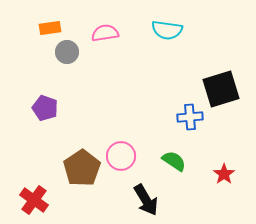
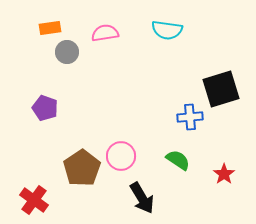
green semicircle: moved 4 px right, 1 px up
black arrow: moved 4 px left, 2 px up
